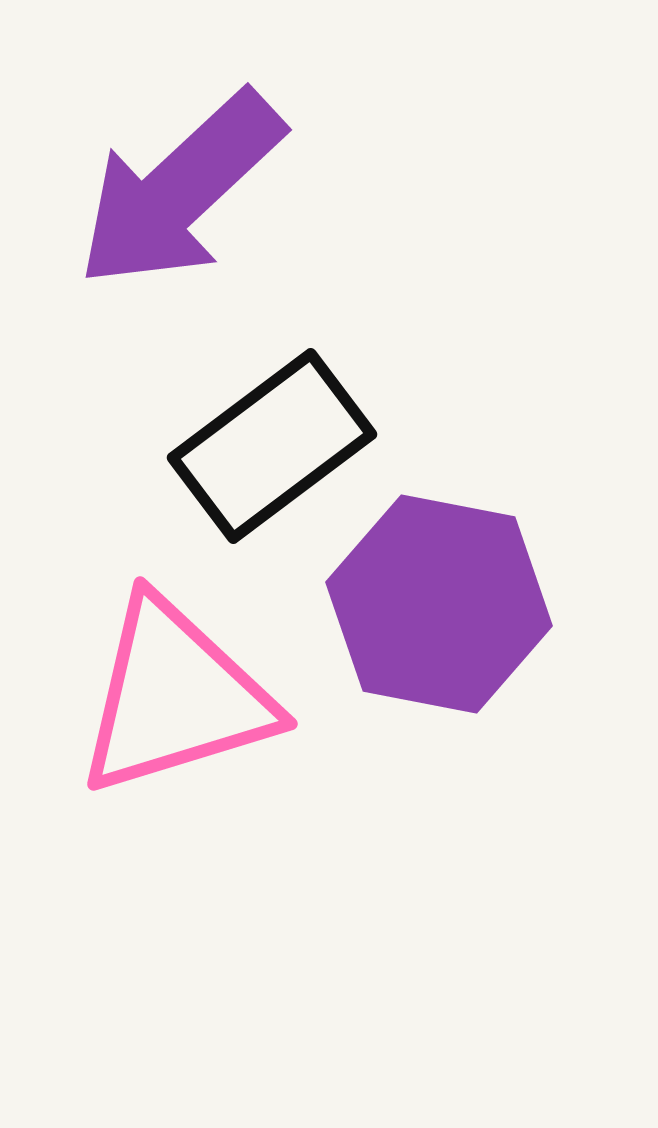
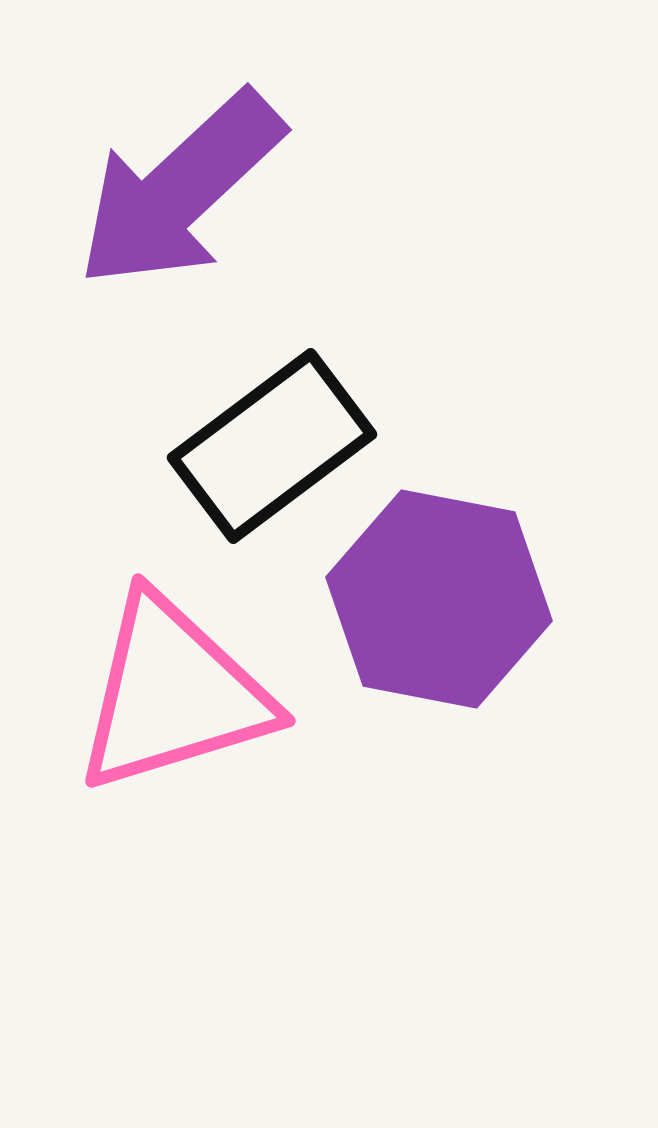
purple hexagon: moved 5 px up
pink triangle: moved 2 px left, 3 px up
